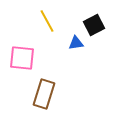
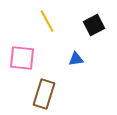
blue triangle: moved 16 px down
